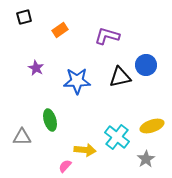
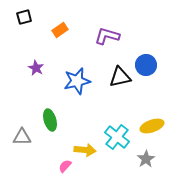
blue star: rotated 12 degrees counterclockwise
